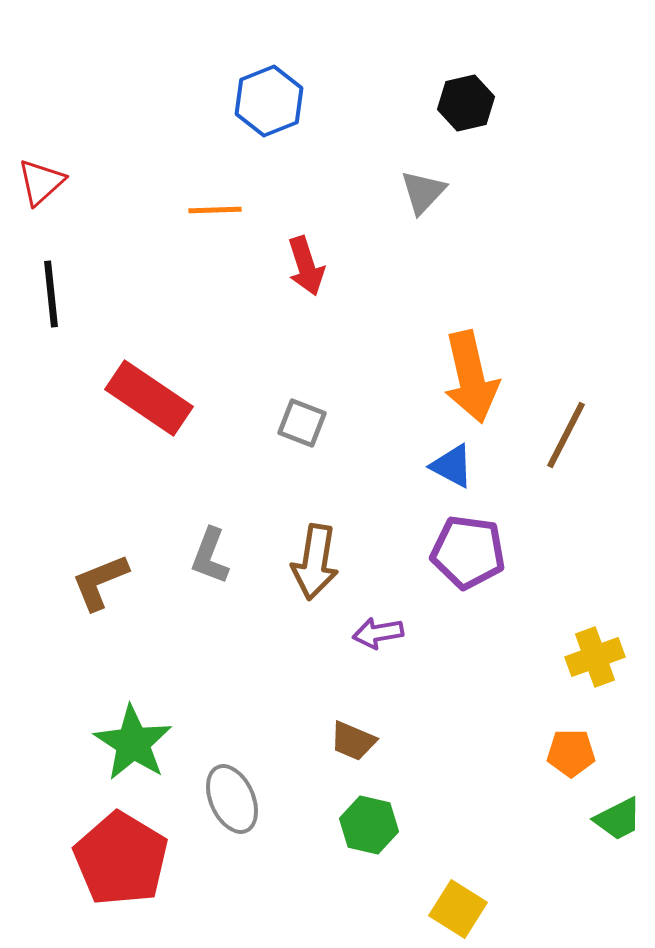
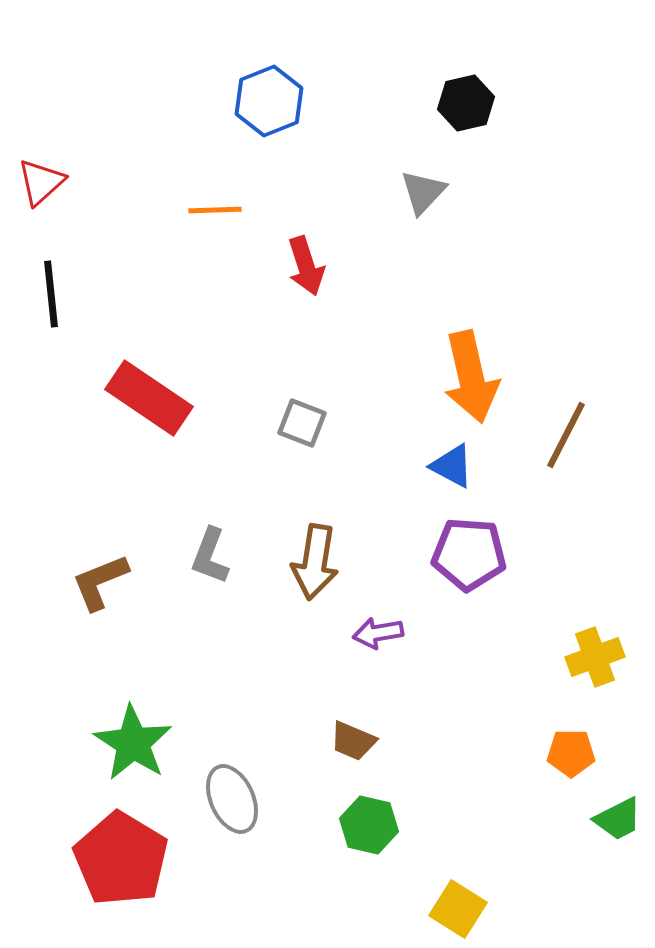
purple pentagon: moved 1 px right, 2 px down; rotated 4 degrees counterclockwise
